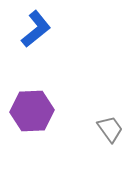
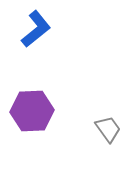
gray trapezoid: moved 2 px left
